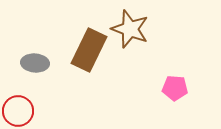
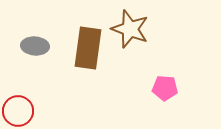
brown rectangle: moved 1 px left, 2 px up; rotated 18 degrees counterclockwise
gray ellipse: moved 17 px up
pink pentagon: moved 10 px left
